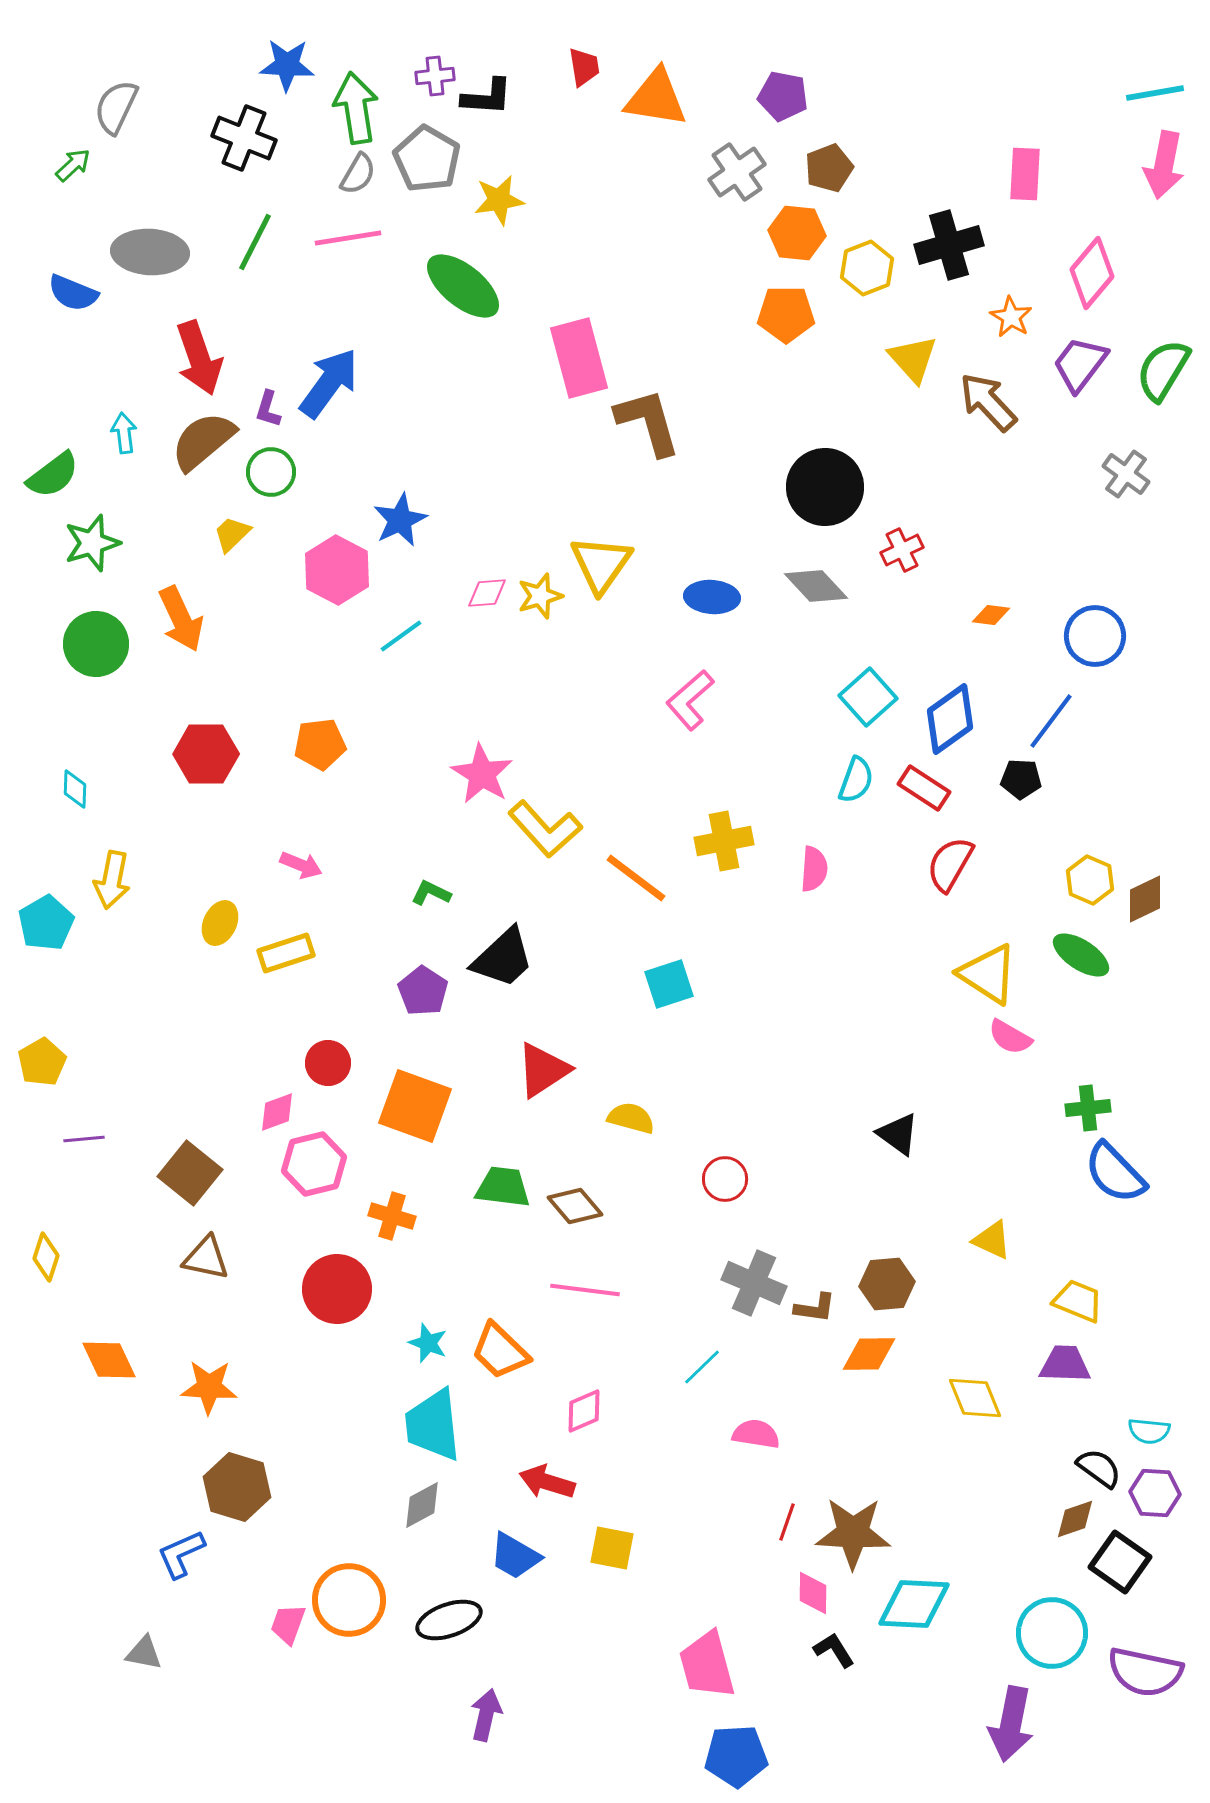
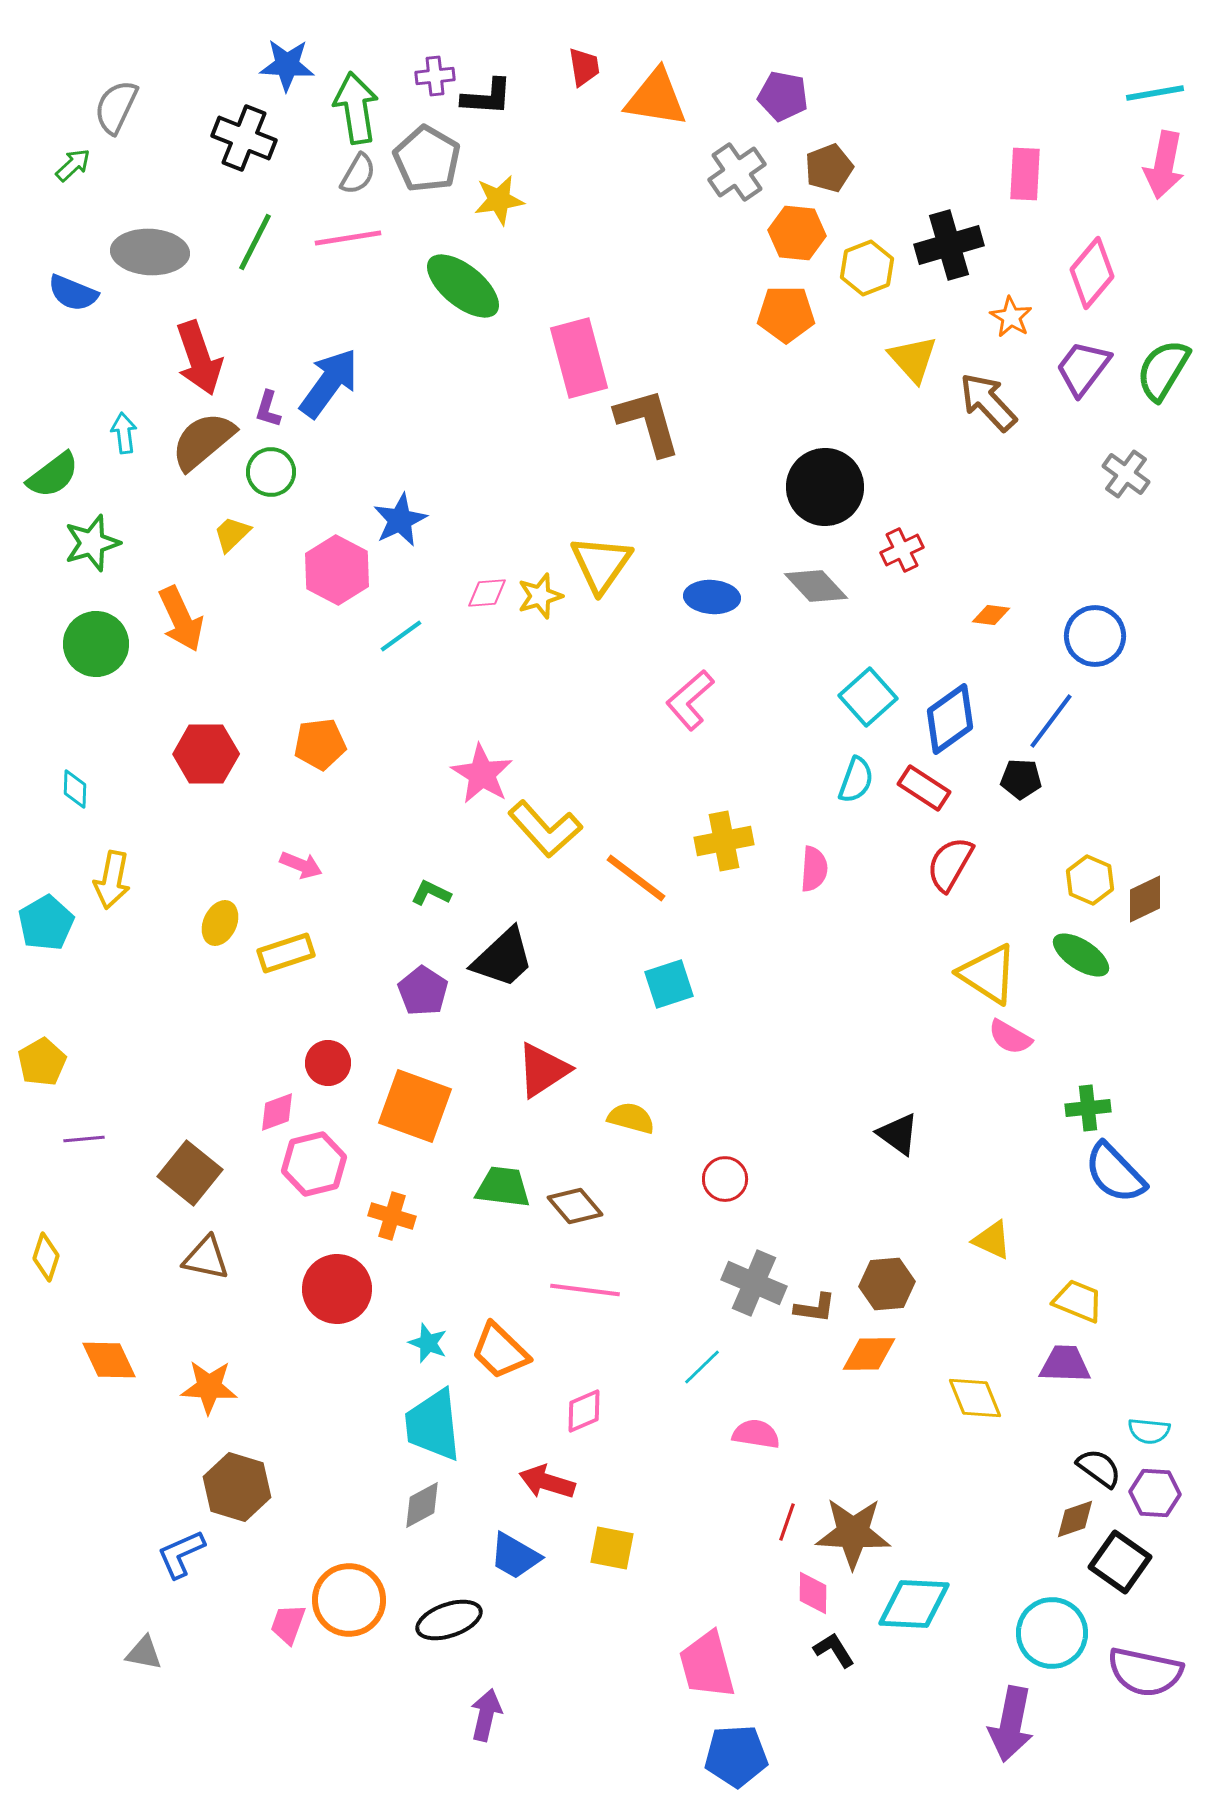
purple trapezoid at (1080, 364): moved 3 px right, 4 px down
